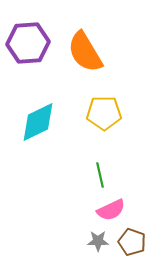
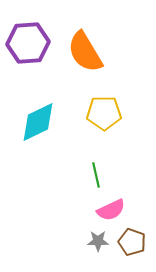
green line: moved 4 px left
